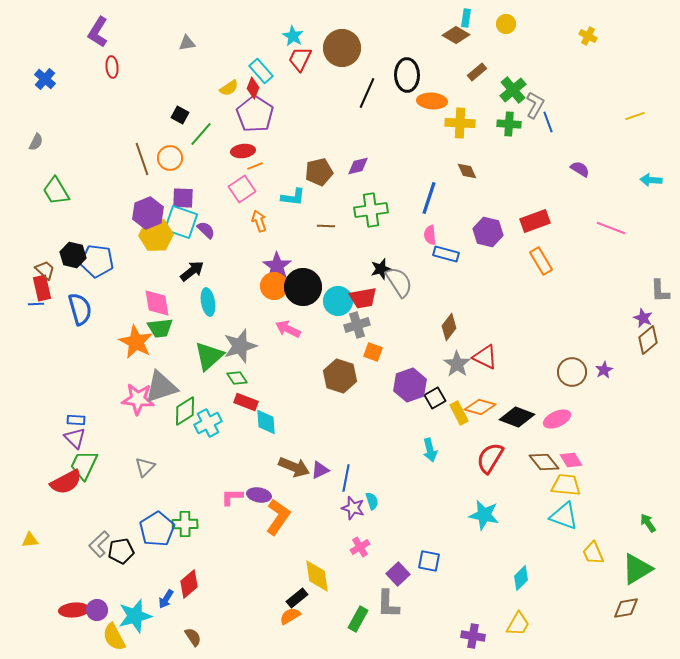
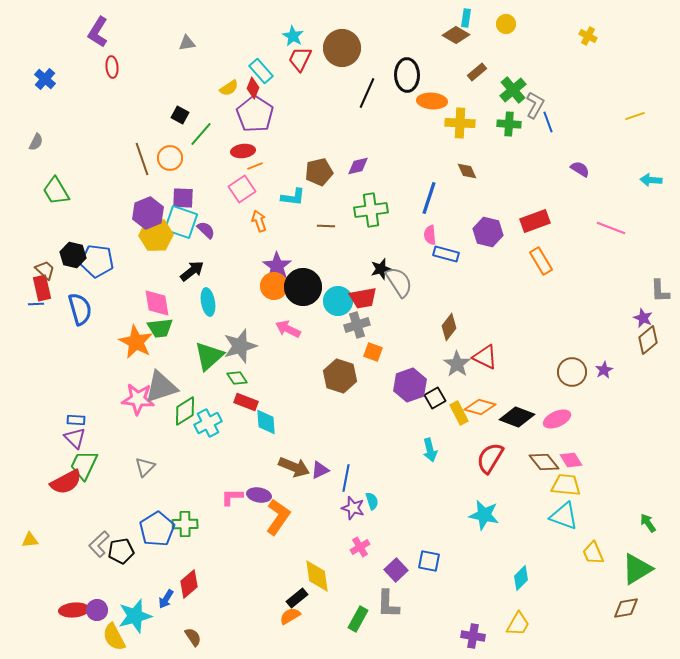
purple square at (398, 574): moved 2 px left, 4 px up
